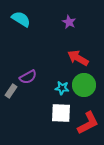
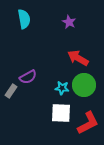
cyan semicircle: moved 3 px right; rotated 48 degrees clockwise
